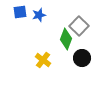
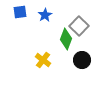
blue star: moved 6 px right; rotated 16 degrees counterclockwise
black circle: moved 2 px down
